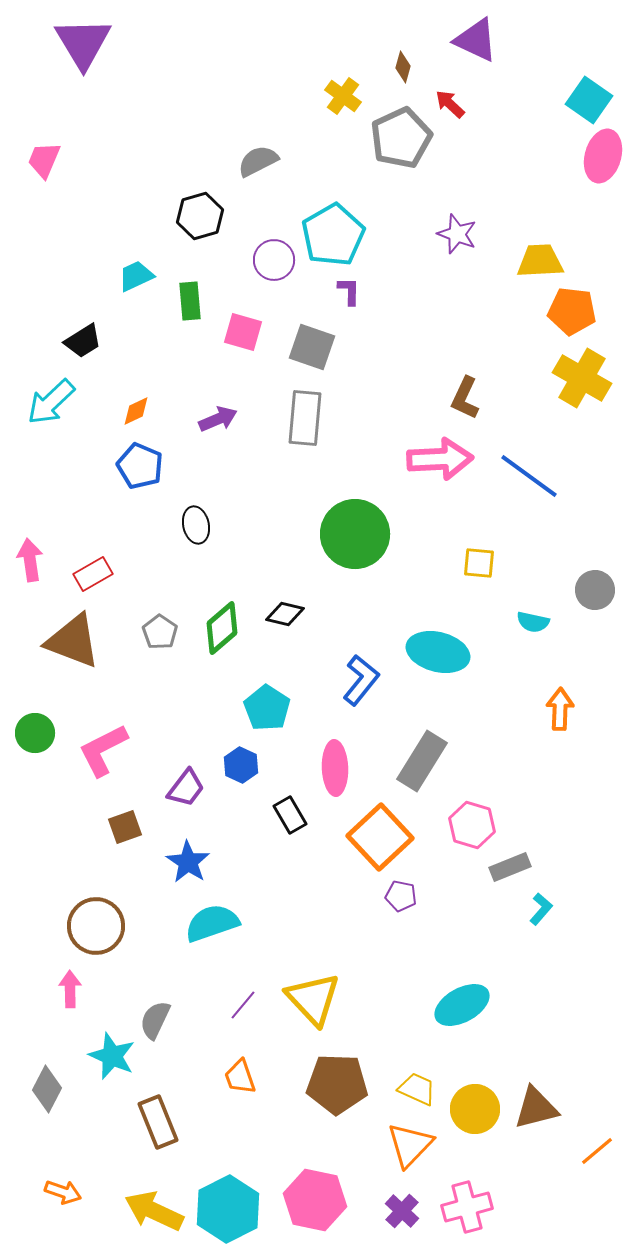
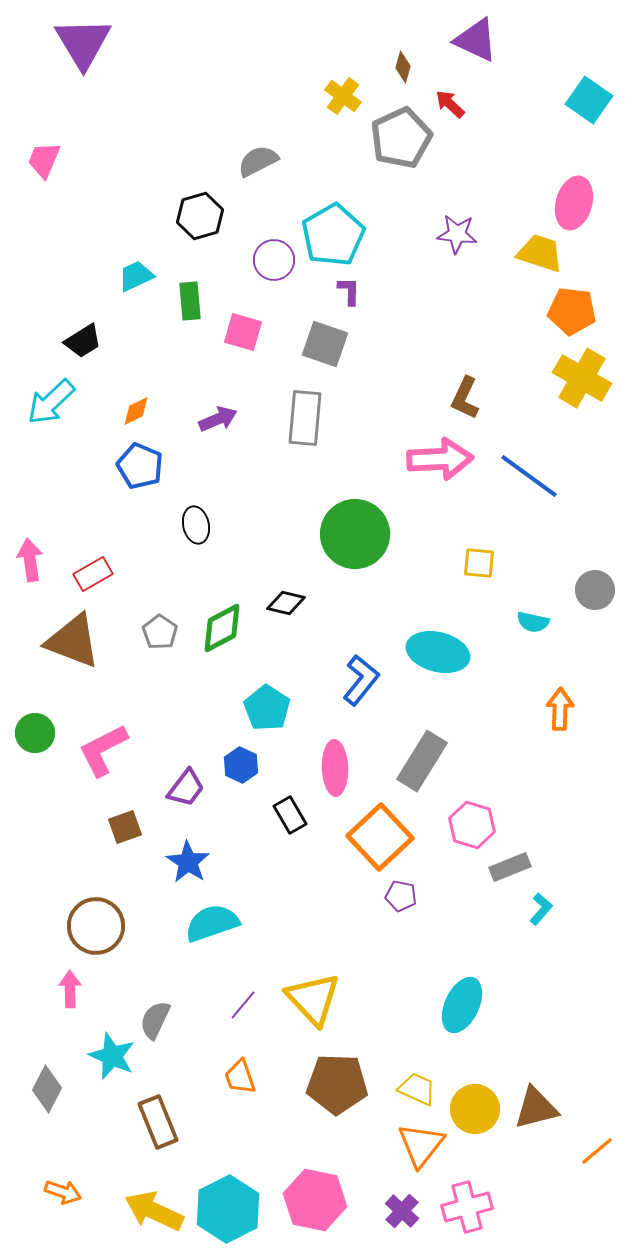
pink ellipse at (603, 156): moved 29 px left, 47 px down
purple star at (457, 234): rotated 15 degrees counterclockwise
yellow trapezoid at (540, 261): moved 8 px up; rotated 21 degrees clockwise
gray square at (312, 347): moved 13 px right, 3 px up
black diamond at (285, 614): moved 1 px right, 11 px up
green diamond at (222, 628): rotated 12 degrees clockwise
cyan ellipse at (462, 1005): rotated 36 degrees counterclockwise
orange triangle at (410, 1145): moved 11 px right; rotated 6 degrees counterclockwise
